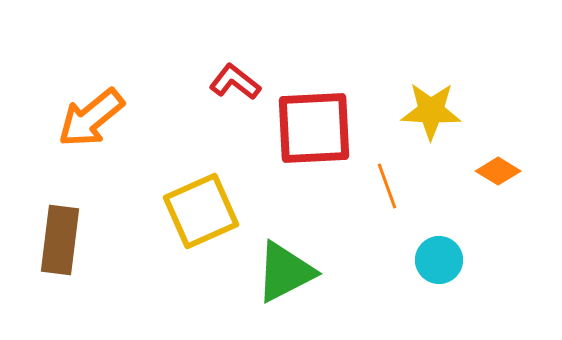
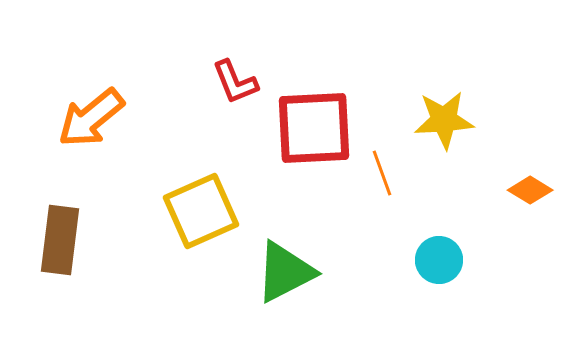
red L-shape: rotated 150 degrees counterclockwise
yellow star: moved 13 px right, 9 px down; rotated 6 degrees counterclockwise
orange diamond: moved 32 px right, 19 px down
orange line: moved 5 px left, 13 px up
